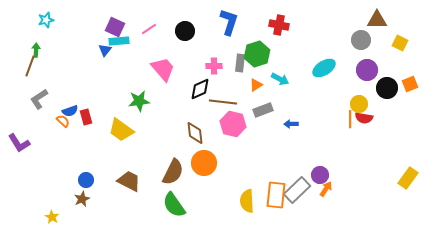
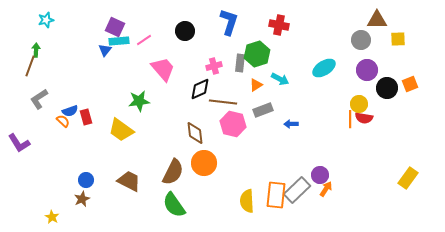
pink line at (149, 29): moved 5 px left, 11 px down
yellow square at (400, 43): moved 2 px left, 4 px up; rotated 28 degrees counterclockwise
pink cross at (214, 66): rotated 14 degrees counterclockwise
